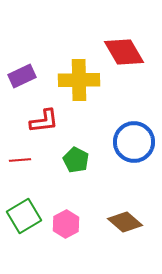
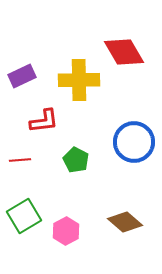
pink hexagon: moved 7 px down
